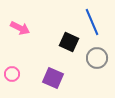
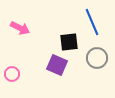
black square: rotated 30 degrees counterclockwise
purple square: moved 4 px right, 13 px up
